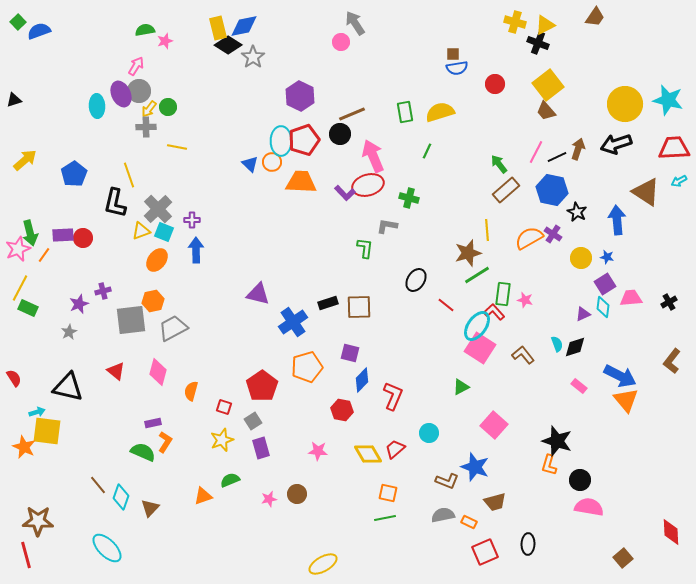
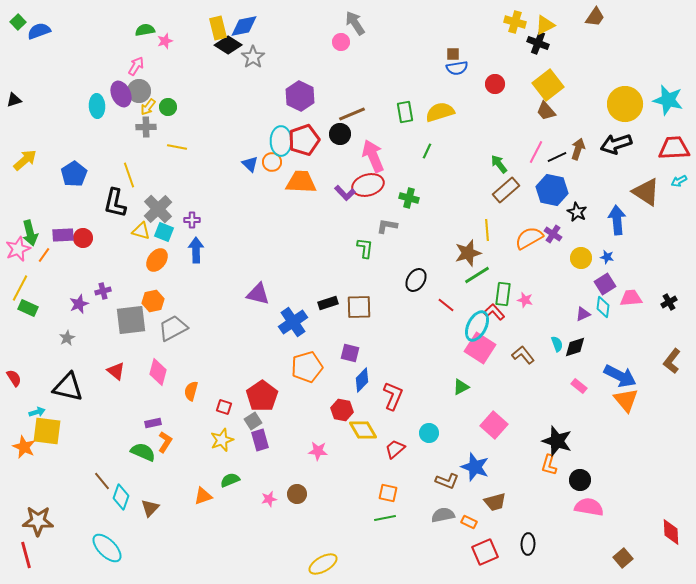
yellow arrow at (149, 109): moved 1 px left, 2 px up
yellow triangle at (141, 231): rotated 36 degrees clockwise
cyan ellipse at (477, 326): rotated 8 degrees counterclockwise
gray star at (69, 332): moved 2 px left, 6 px down
red pentagon at (262, 386): moved 10 px down
purple rectangle at (261, 448): moved 1 px left, 8 px up
yellow diamond at (368, 454): moved 5 px left, 24 px up
brown line at (98, 485): moved 4 px right, 4 px up
